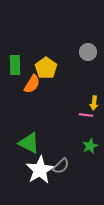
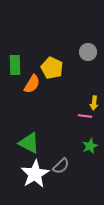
yellow pentagon: moved 6 px right; rotated 10 degrees counterclockwise
pink line: moved 1 px left, 1 px down
white star: moved 5 px left, 4 px down
